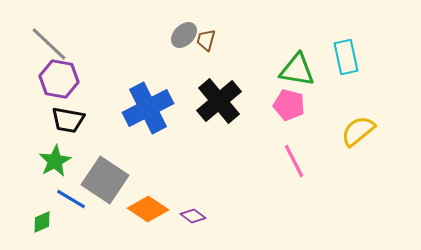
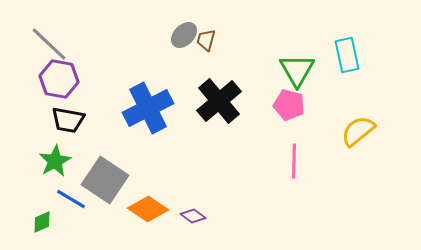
cyan rectangle: moved 1 px right, 2 px up
green triangle: rotated 51 degrees clockwise
pink line: rotated 28 degrees clockwise
